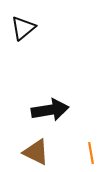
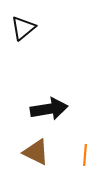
black arrow: moved 1 px left, 1 px up
orange line: moved 6 px left, 2 px down; rotated 15 degrees clockwise
